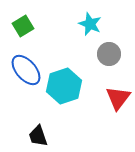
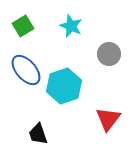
cyan star: moved 19 px left, 2 px down
red triangle: moved 10 px left, 21 px down
black trapezoid: moved 2 px up
